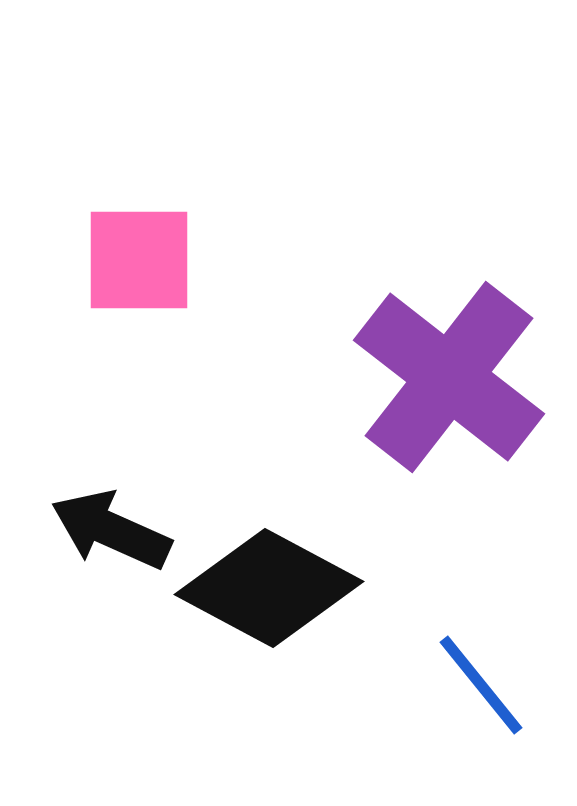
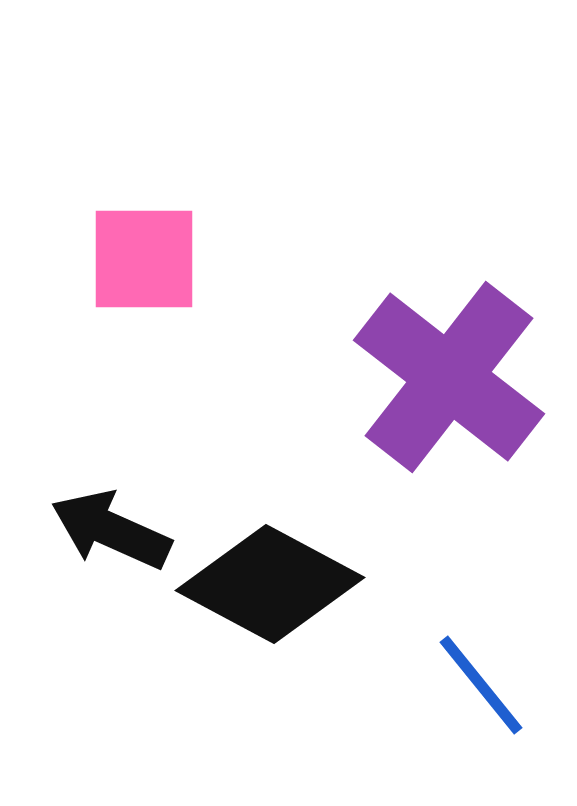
pink square: moved 5 px right, 1 px up
black diamond: moved 1 px right, 4 px up
